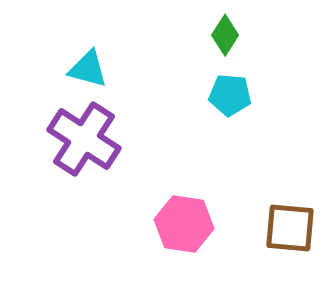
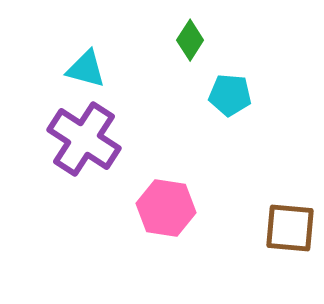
green diamond: moved 35 px left, 5 px down
cyan triangle: moved 2 px left
pink hexagon: moved 18 px left, 16 px up
